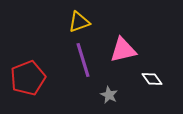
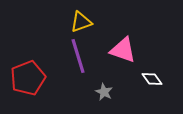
yellow triangle: moved 2 px right
pink triangle: rotated 32 degrees clockwise
purple line: moved 5 px left, 4 px up
gray star: moved 5 px left, 3 px up
